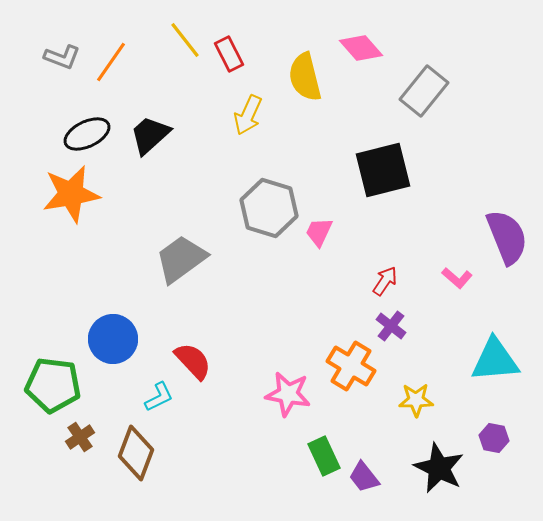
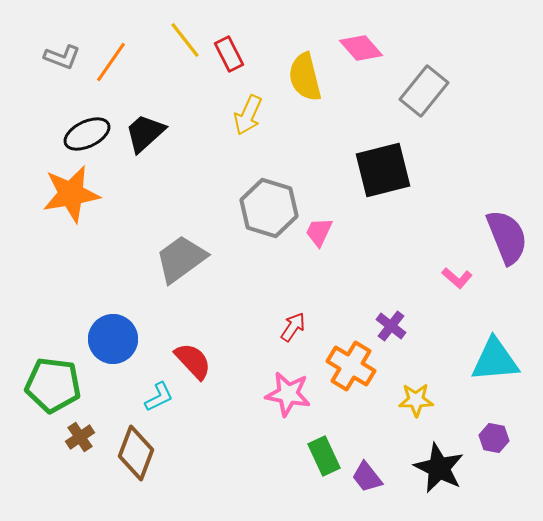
black trapezoid: moved 5 px left, 2 px up
red arrow: moved 92 px left, 46 px down
purple trapezoid: moved 3 px right
